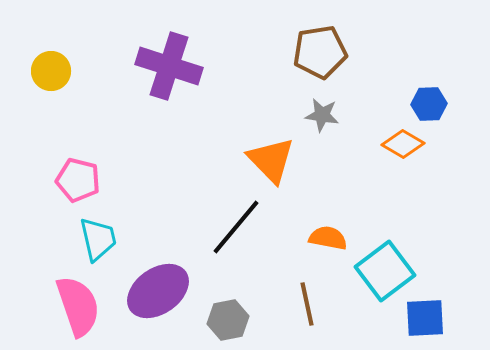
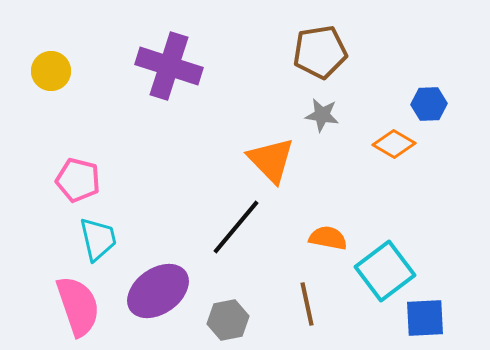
orange diamond: moved 9 px left
